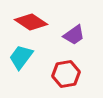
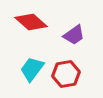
red diamond: rotated 8 degrees clockwise
cyan trapezoid: moved 11 px right, 12 px down
